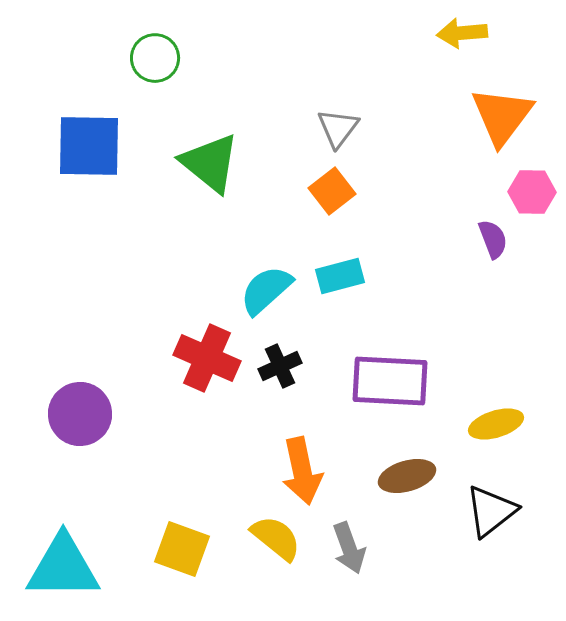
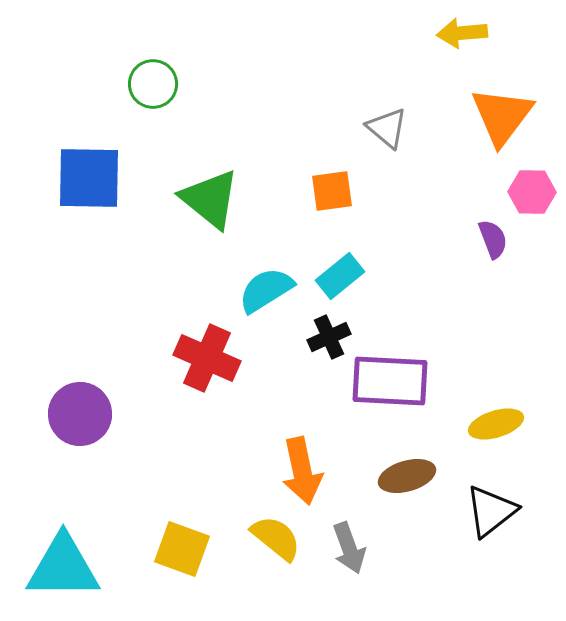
green circle: moved 2 px left, 26 px down
gray triangle: moved 49 px right; rotated 27 degrees counterclockwise
blue square: moved 32 px down
green triangle: moved 36 px down
orange square: rotated 30 degrees clockwise
cyan rectangle: rotated 24 degrees counterclockwise
cyan semicircle: rotated 10 degrees clockwise
black cross: moved 49 px right, 29 px up
